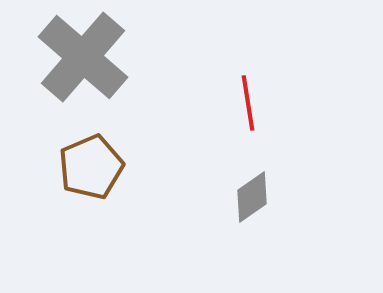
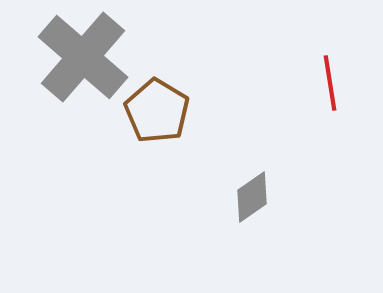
red line: moved 82 px right, 20 px up
brown pentagon: moved 66 px right, 56 px up; rotated 18 degrees counterclockwise
